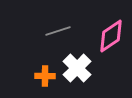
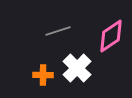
orange cross: moved 2 px left, 1 px up
